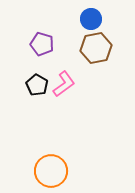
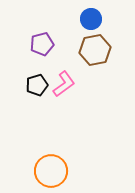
purple pentagon: rotated 30 degrees counterclockwise
brown hexagon: moved 1 px left, 2 px down
black pentagon: rotated 25 degrees clockwise
